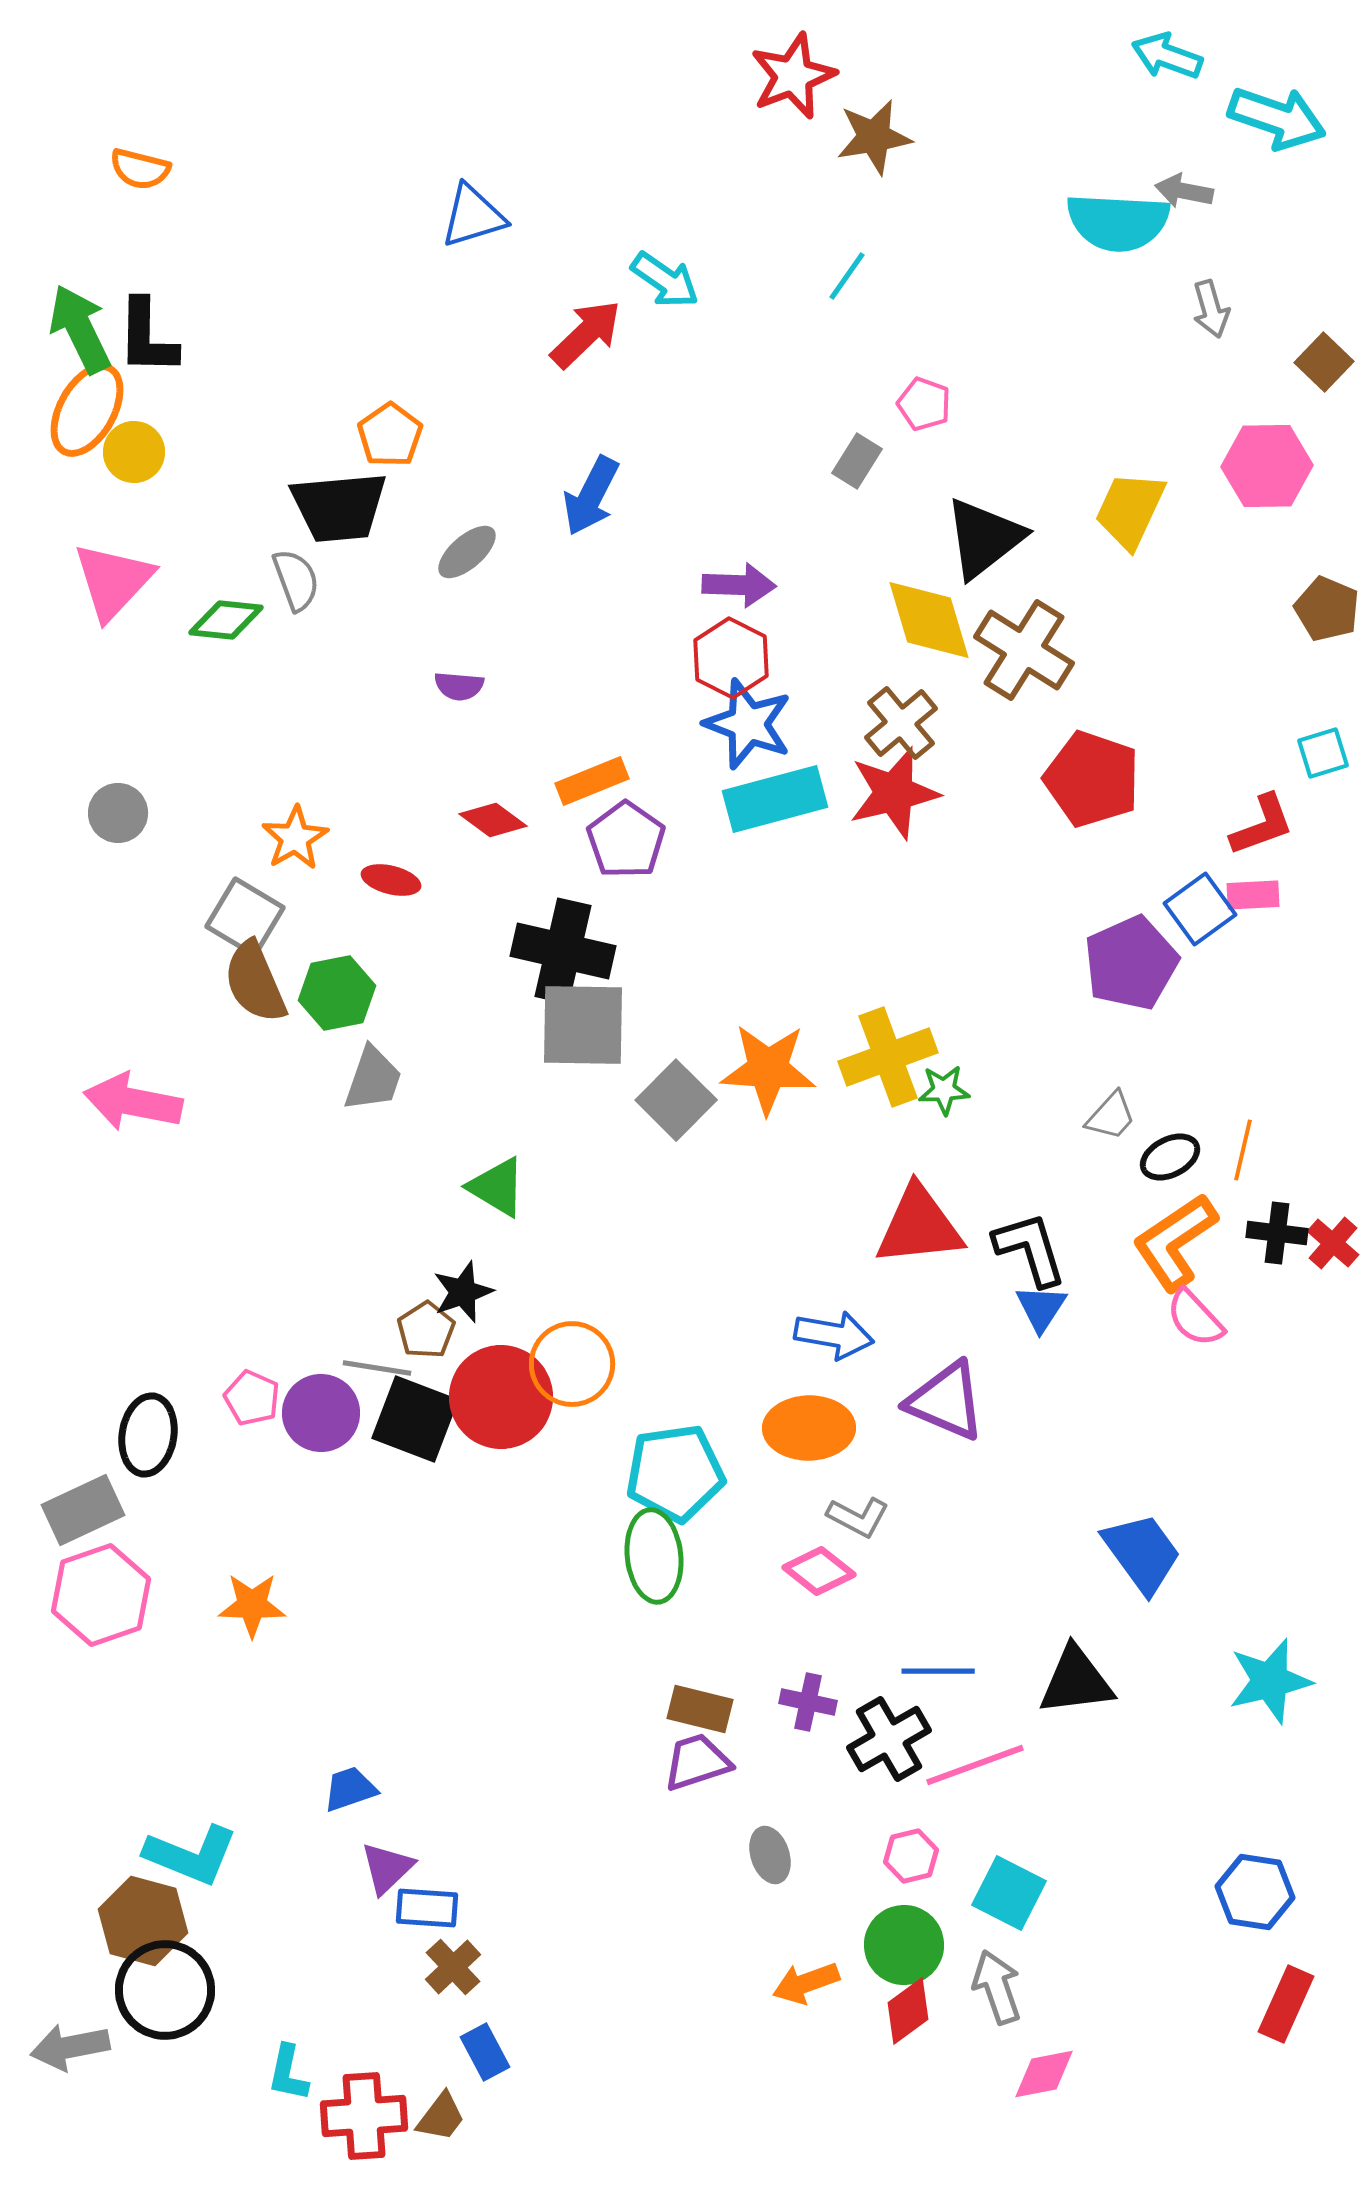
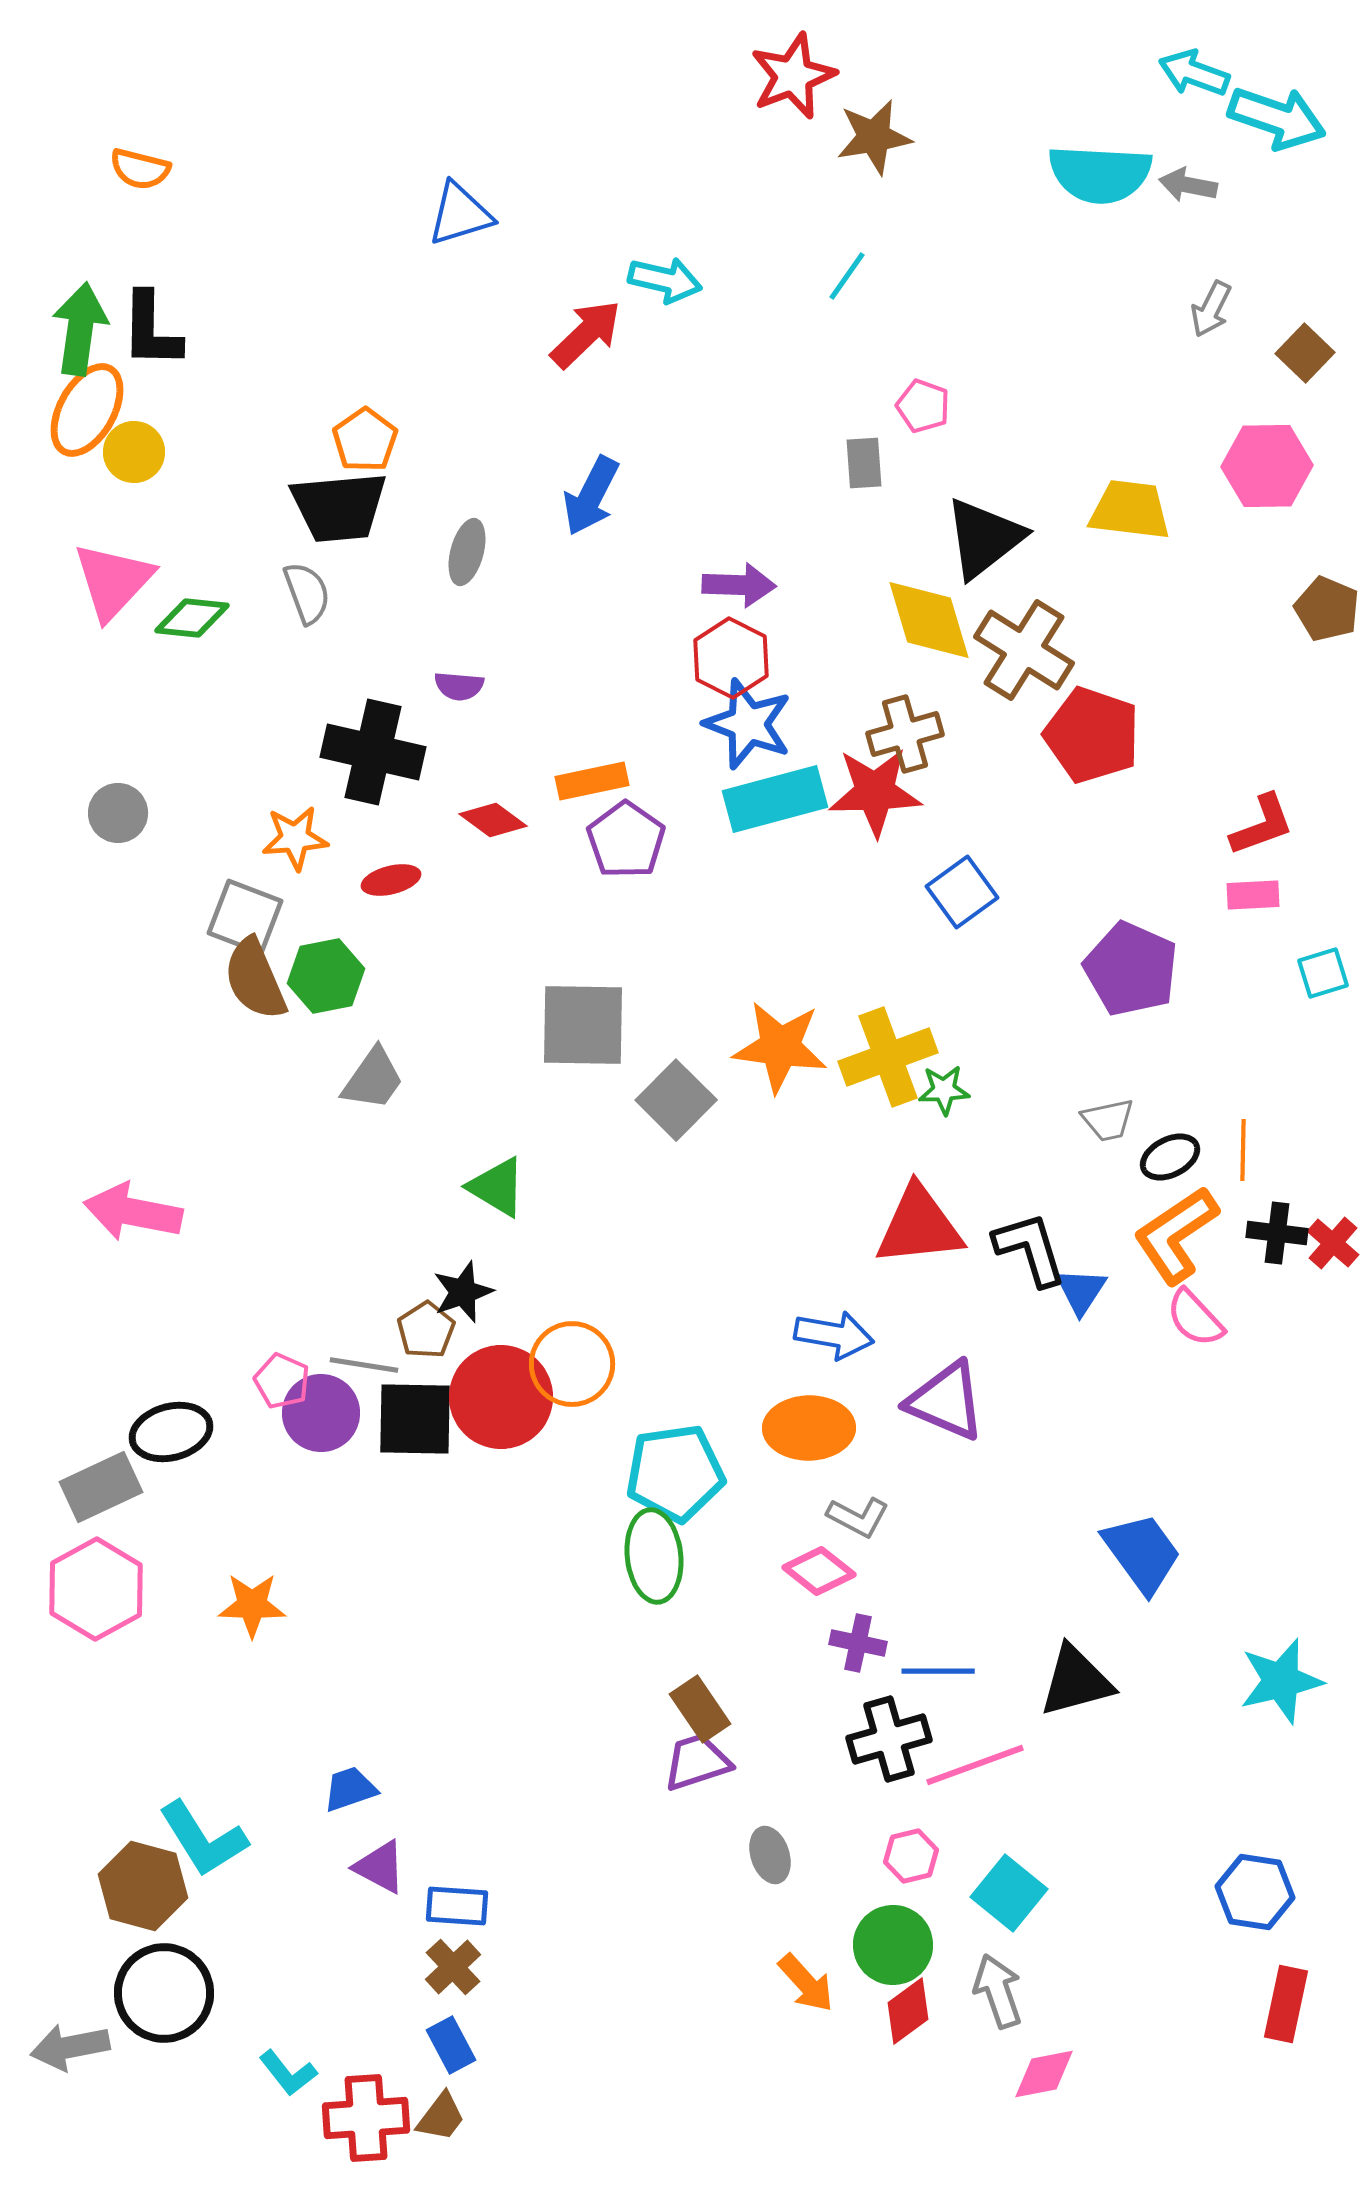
cyan arrow at (1167, 56): moved 27 px right, 17 px down
gray arrow at (1184, 191): moved 4 px right, 6 px up
blue triangle at (473, 216): moved 13 px left, 2 px up
cyan semicircle at (1118, 222): moved 18 px left, 48 px up
cyan arrow at (665, 280): rotated 22 degrees counterclockwise
gray arrow at (1211, 309): rotated 42 degrees clockwise
green arrow at (80, 329): rotated 34 degrees clockwise
black L-shape at (147, 337): moved 4 px right, 7 px up
brown square at (1324, 362): moved 19 px left, 9 px up
pink pentagon at (924, 404): moved 1 px left, 2 px down
orange pentagon at (390, 435): moved 25 px left, 5 px down
gray rectangle at (857, 461): moved 7 px right, 2 px down; rotated 36 degrees counterclockwise
yellow trapezoid at (1130, 510): rotated 72 degrees clockwise
gray ellipse at (467, 552): rotated 34 degrees counterclockwise
gray semicircle at (296, 580): moved 11 px right, 13 px down
green diamond at (226, 620): moved 34 px left, 2 px up
brown cross at (901, 723): moved 4 px right, 11 px down; rotated 24 degrees clockwise
cyan square at (1323, 753): moved 220 px down
red pentagon at (1092, 779): moved 44 px up
orange rectangle at (592, 781): rotated 10 degrees clockwise
red star at (894, 793): moved 19 px left, 1 px up; rotated 12 degrees clockwise
orange star at (295, 838): rotated 26 degrees clockwise
red ellipse at (391, 880): rotated 28 degrees counterclockwise
blue square at (1200, 909): moved 238 px left, 17 px up
gray square at (245, 917): rotated 10 degrees counterclockwise
black cross at (563, 951): moved 190 px left, 199 px up
purple pentagon at (1131, 963): moved 6 px down; rotated 24 degrees counterclockwise
brown semicircle at (255, 982): moved 3 px up
green hexagon at (337, 993): moved 11 px left, 17 px up
orange star at (768, 1069): moved 12 px right, 22 px up; rotated 4 degrees clockwise
gray trapezoid at (373, 1079): rotated 16 degrees clockwise
pink arrow at (133, 1102): moved 110 px down
gray trapezoid at (1111, 1116): moved 3 px left, 4 px down; rotated 36 degrees clockwise
orange line at (1243, 1150): rotated 12 degrees counterclockwise
orange L-shape at (1175, 1242): moved 1 px right, 7 px up
blue triangle at (1041, 1308): moved 40 px right, 17 px up
gray line at (377, 1368): moved 13 px left, 3 px up
pink pentagon at (252, 1398): moved 30 px right, 17 px up
black square at (415, 1419): rotated 20 degrees counterclockwise
black ellipse at (148, 1435): moved 23 px right, 3 px up; rotated 66 degrees clockwise
gray rectangle at (83, 1510): moved 18 px right, 23 px up
pink hexagon at (101, 1595): moved 5 px left, 6 px up; rotated 10 degrees counterclockwise
black triangle at (1076, 1681): rotated 8 degrees counterclockwise
cyan star at (1270, 1681): moved 11 px right
purple cross at (808, 1702): moved 50 px right, 59 px up
brown rectangle at (700, 1709): rotated 42 degrees clockwise
black cross at (889, 1739): rotated 14 degrees clockwise
cyan L-shape at (191, 1855): moved 12 px right, 16 px up; rotated 36 degrees clockwise
purple triangle at (387, 1868): moved 7 px left, 1 px up; rotated 48 degrees counterclockwise
cyan square at (1009, 1893): rotated 12 degrees clockwise
blue rectangle at (427, 1908): moved 30 px right, 2 px up
brown hexagon at (143, 1921): moved 35 px up
green circle at (904, 1945): moved 11 px left
orange arrow at (806, 1983): rotated 112 degrees counterclockwise
gray arrow at (997, 1987): moved 1 px right, 4 px down
black circle at (165, 1990): moved 1 px left, 3 px down
red rectangle at (1286, 2004): rotated 12 degrees counterclockwise
blue rectangle at (485, 2052): moved 34 px left, 7 px up
cyan L-shape at (288, 2073): rotated 50 degrees counterclockwise
red cross at (364, 2116): moved 2 px right, 2 px down
